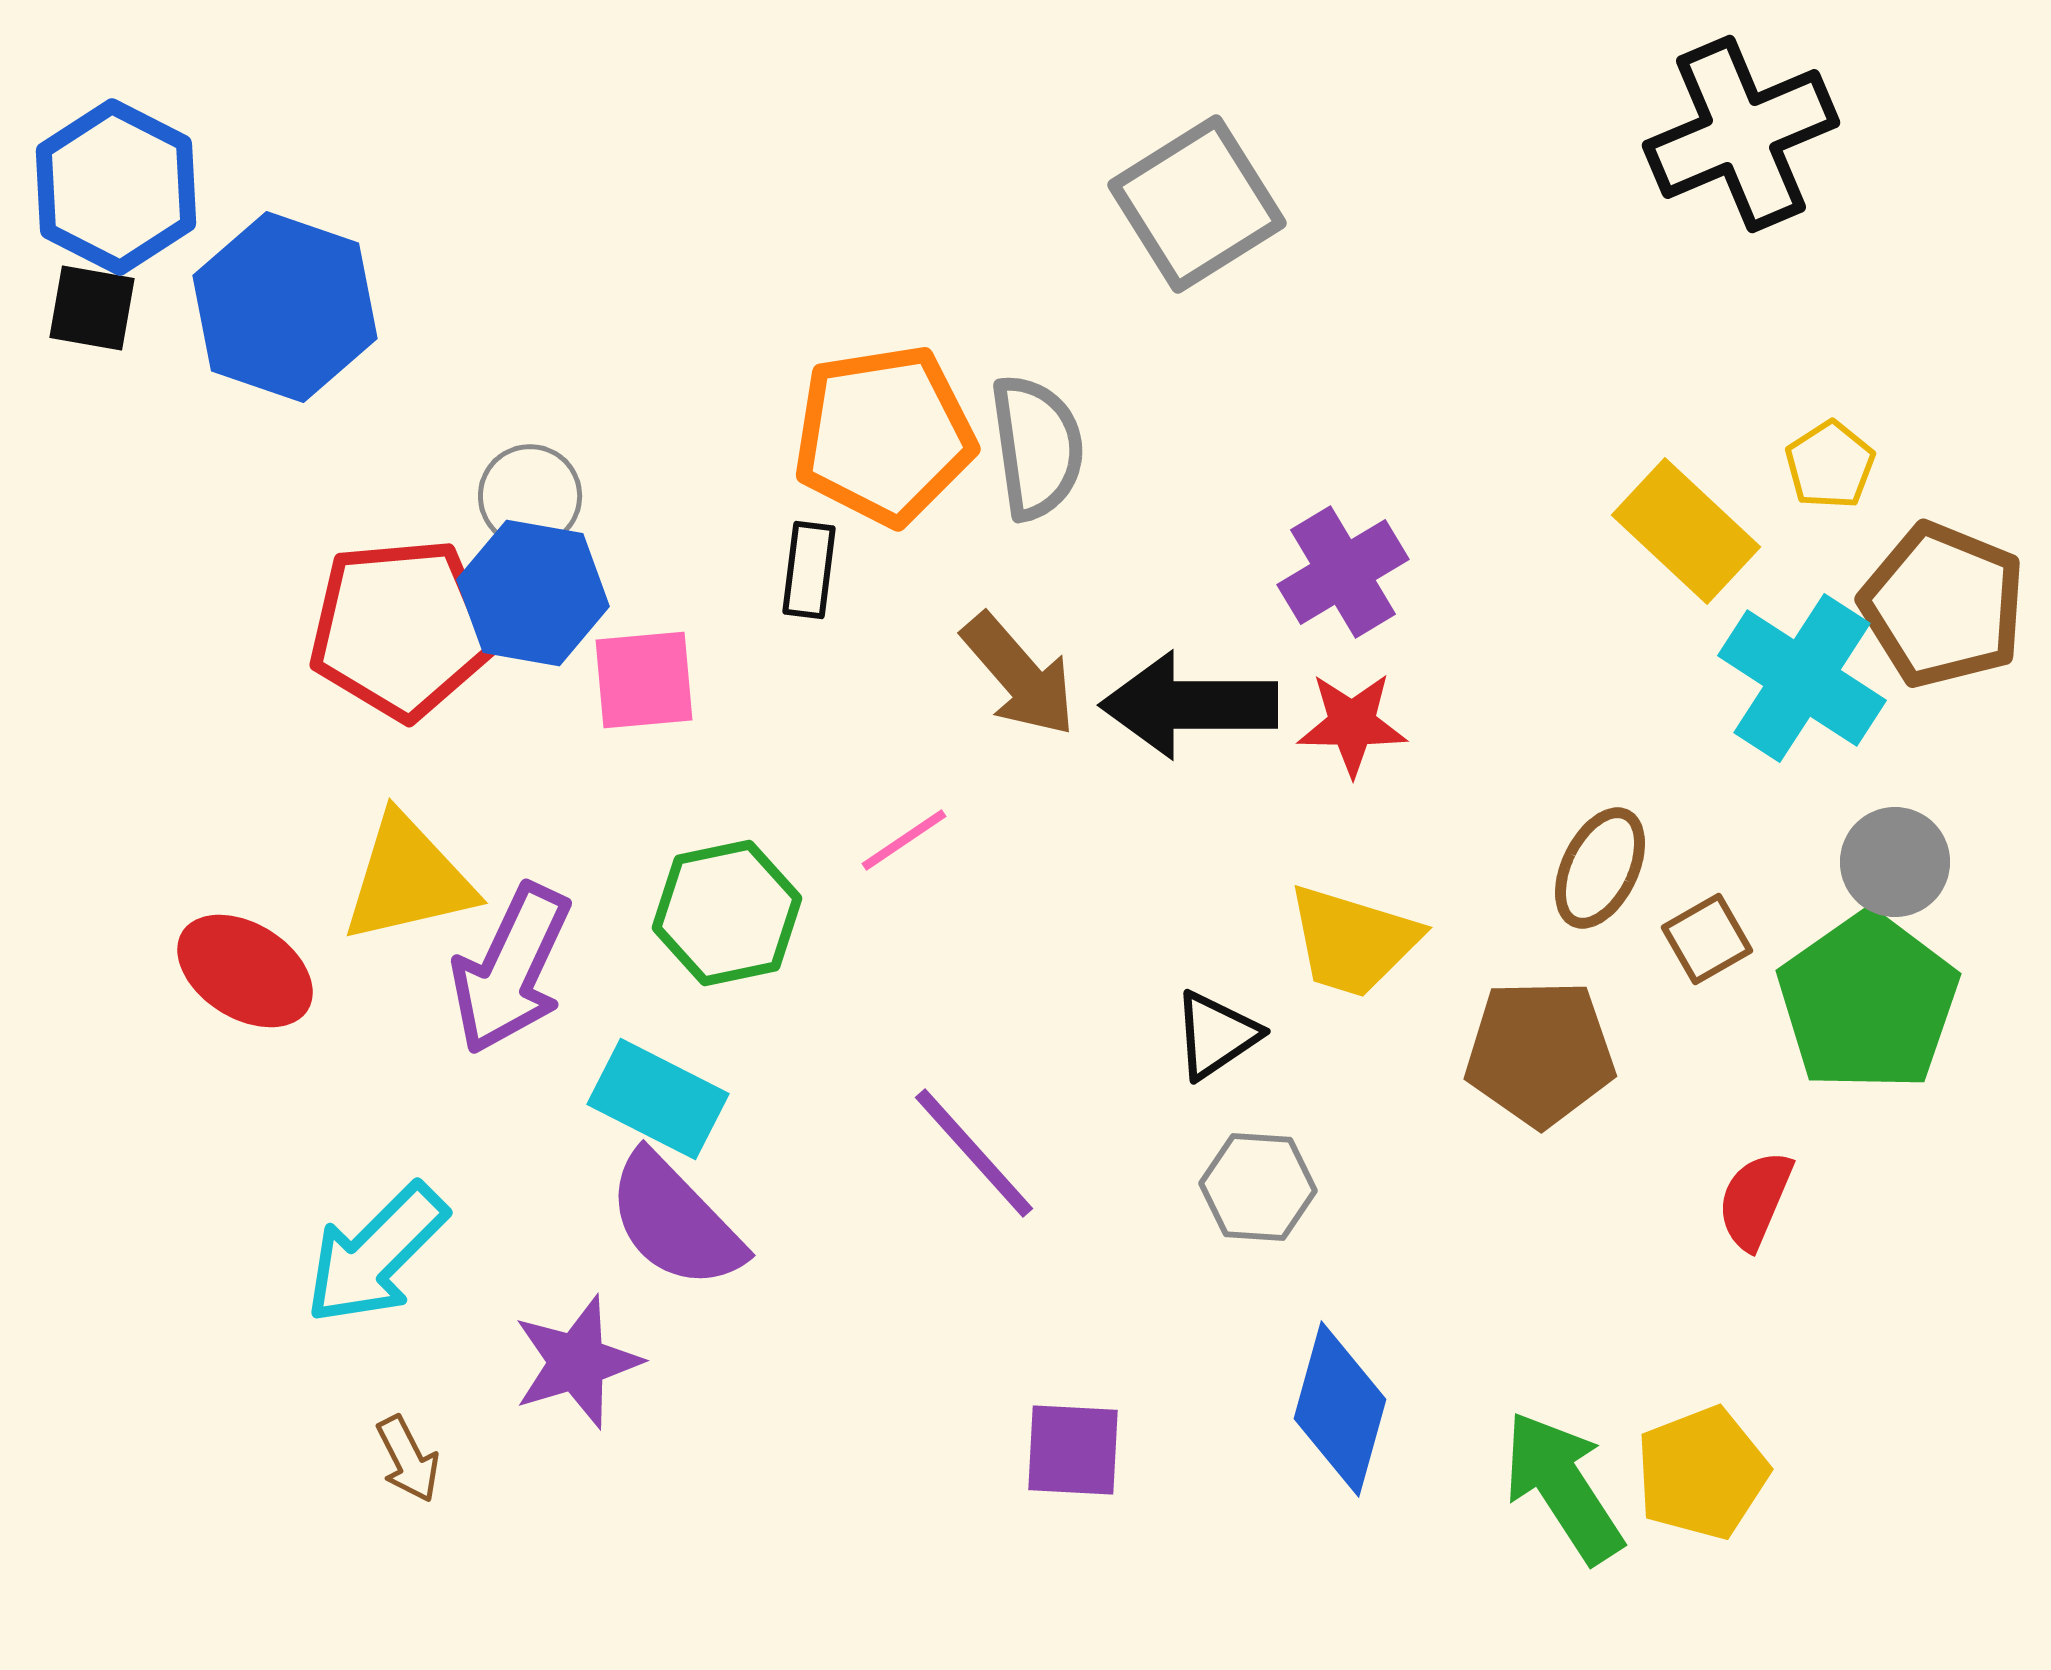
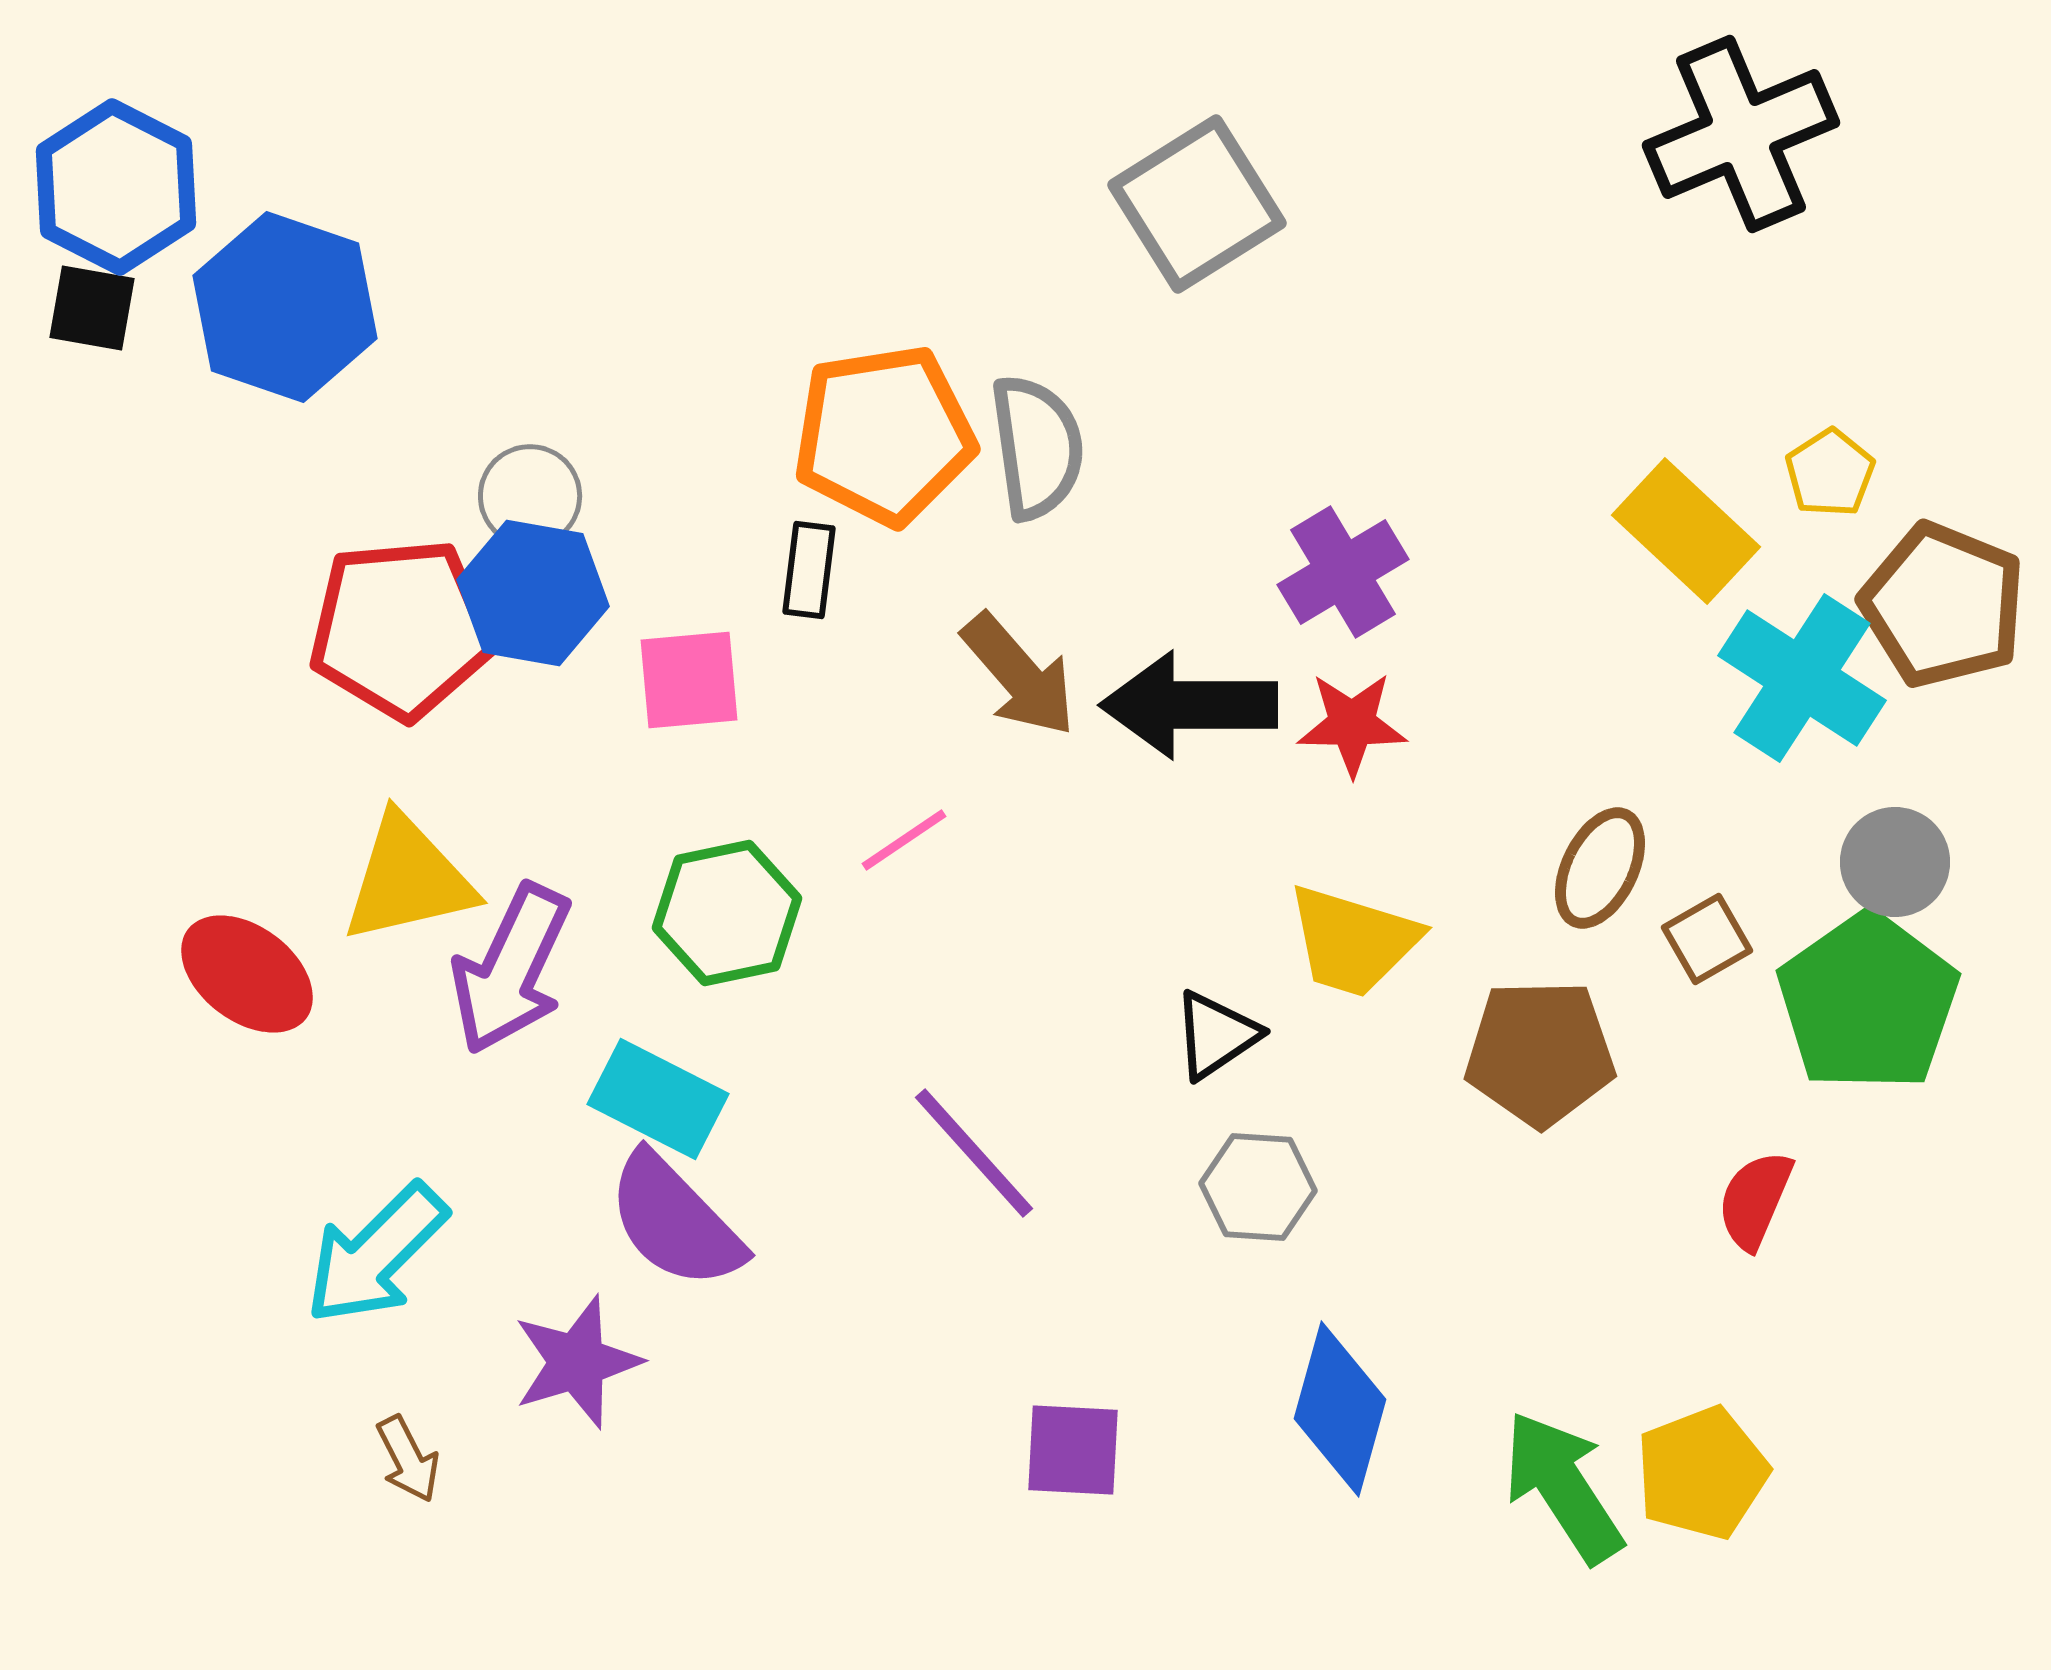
yellow pentagon at (1830, 465): moved 8 px down
pink square at (644, 680): moved 45 px right
red ellipse at (245, 971): moved 2 px right, 3 px down; rotated 5 degrees clockwise
